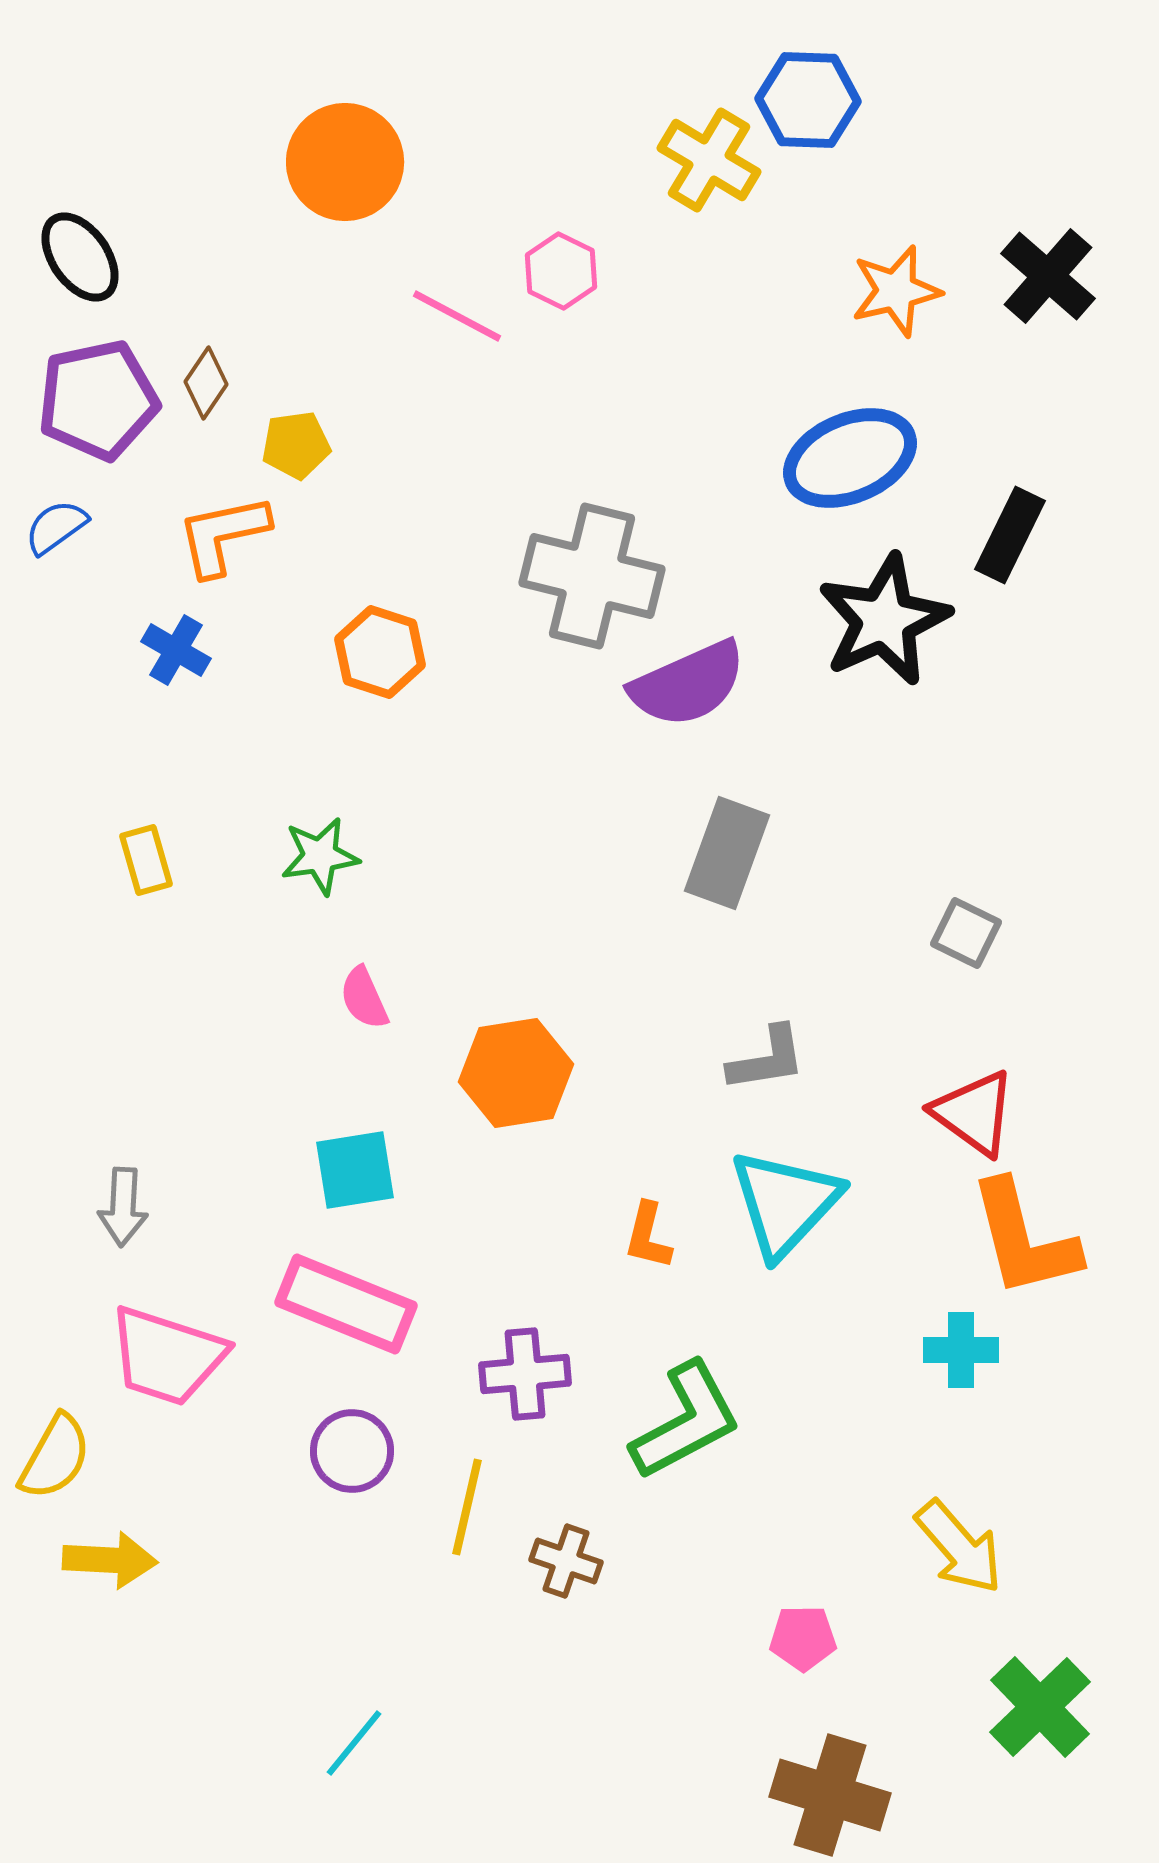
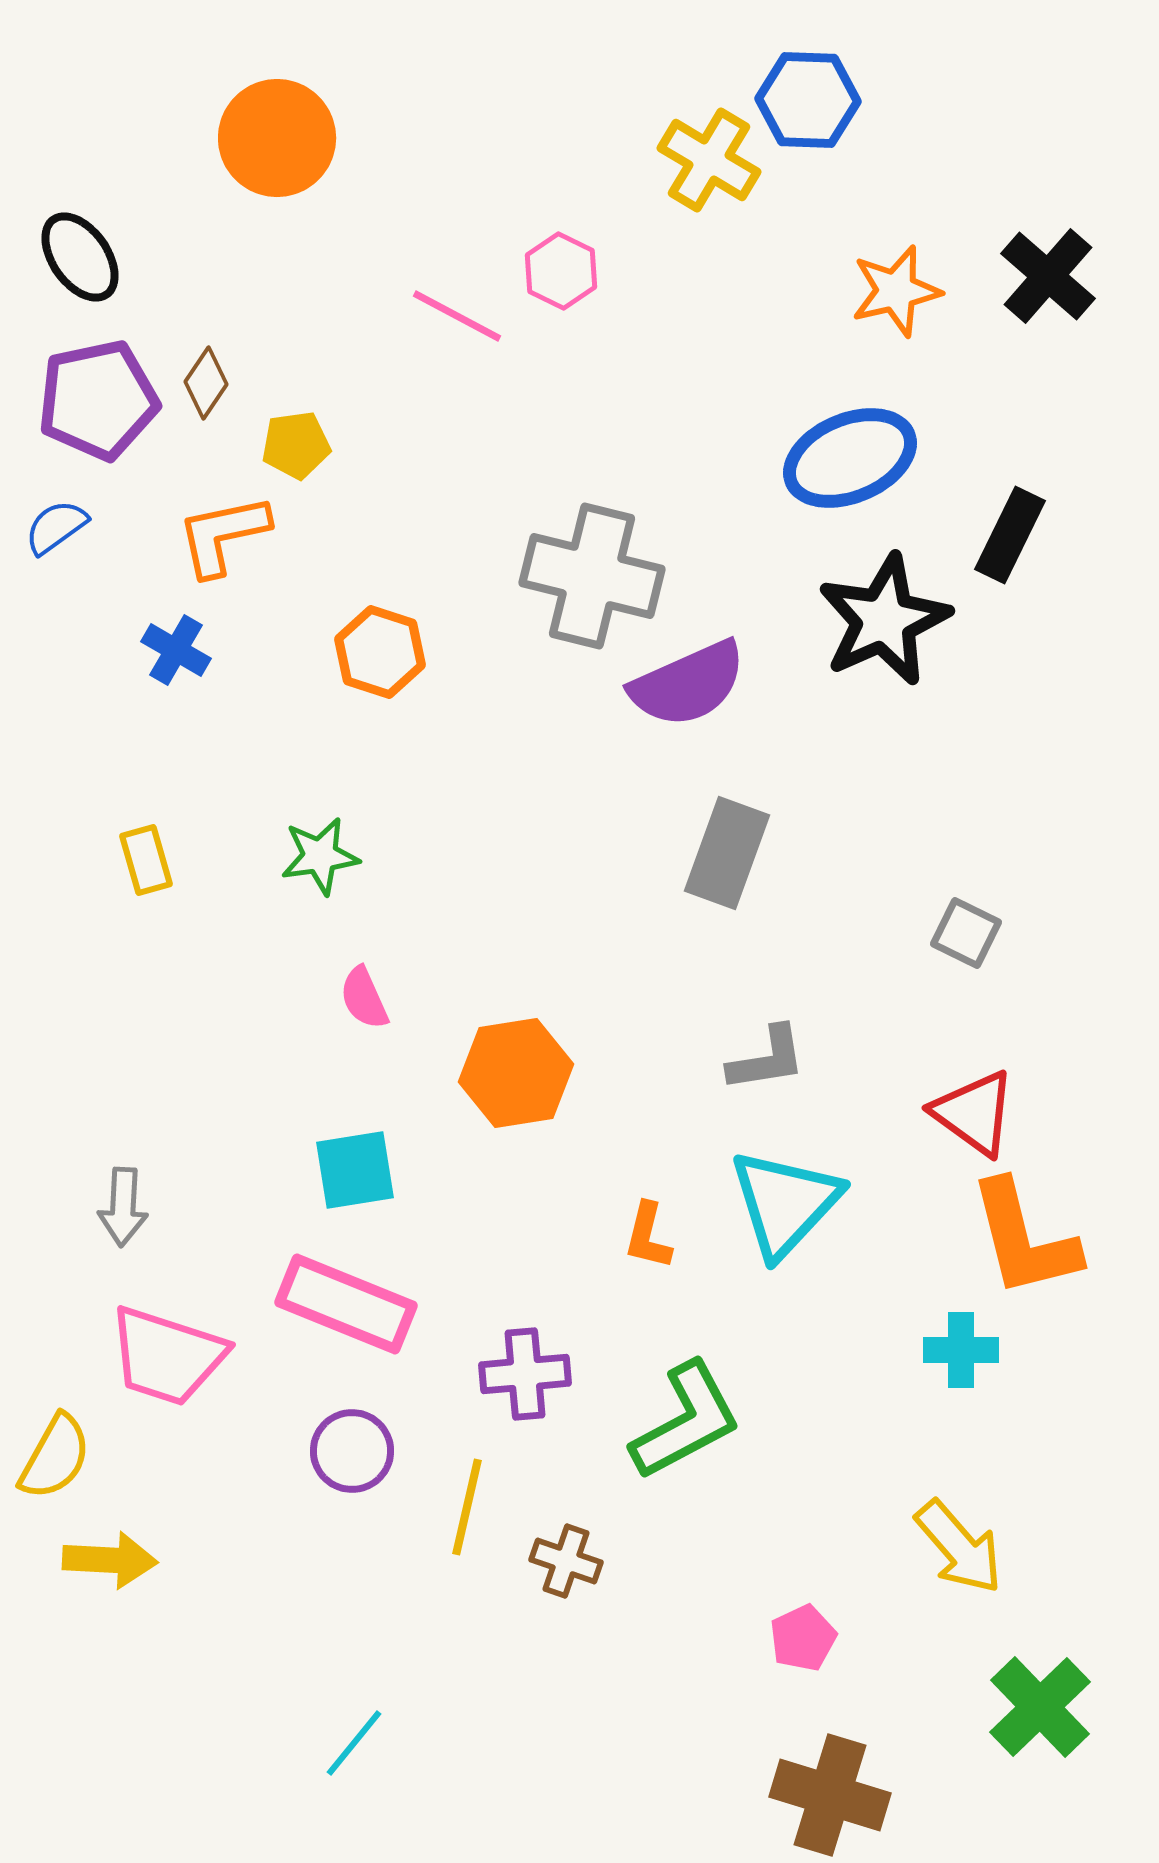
orange circle at (345, 162): moved 68 px left, 24 px up
pink pentagon at (803, 1638): rotated 24 degrees counterclockwise
